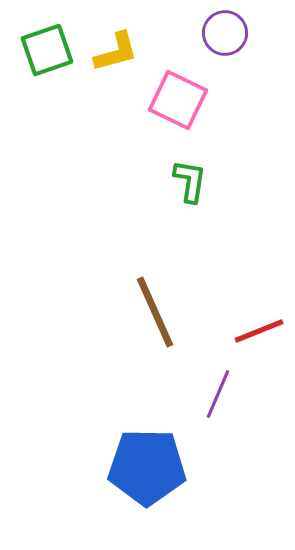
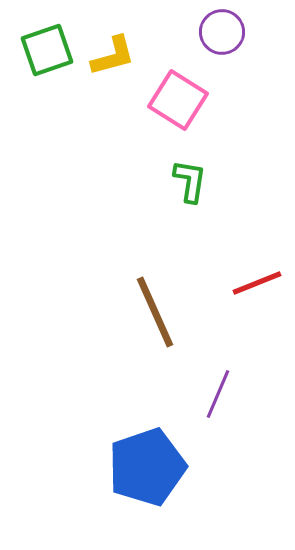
purple circle: moved 3 px left, 1 px up
yellow L-shape: moved 3 px left, 4 px down
pink square: rotated 6 degrees clockwise
red line: moved 2 px left, 48 px up
blue pentagon: rotated 20 degrees counterclockwise
